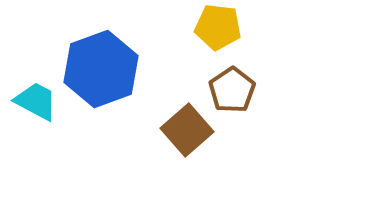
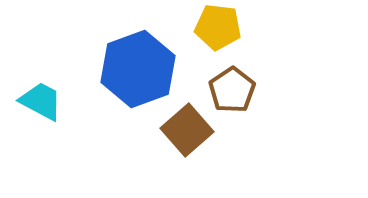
blue hexagon: moved 37 px right
cyan trapezoid: moved 5 px right
